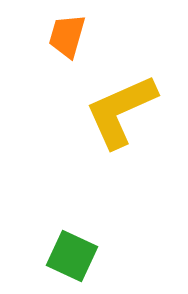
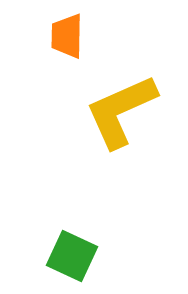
orange trapezoid: rotated 15 degrees counterclockwise
